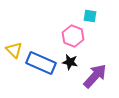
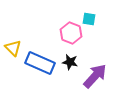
cyan square: moved 1 px left, 3 px down
pink hexagon: moved 2 px left, 3 px up
yellow triangle: moved 1 px left, 2 px up
blue rectangle: moved 1 px left
